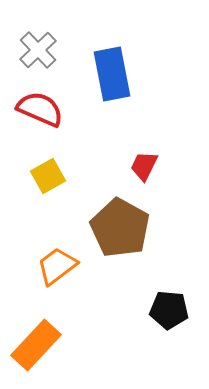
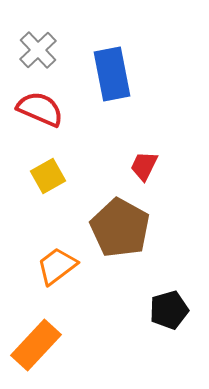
black pentagon: rotated 21 degrees counterclockwise
